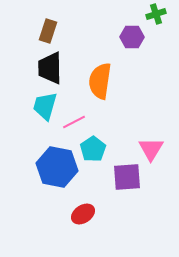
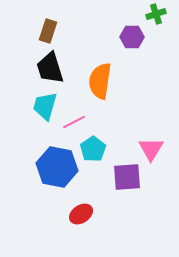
black trapezoid: rotated 16 degrees counterclockwise
red ellipse: moved 2 px left
